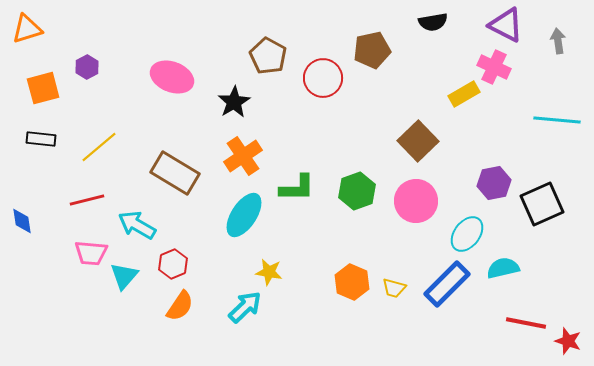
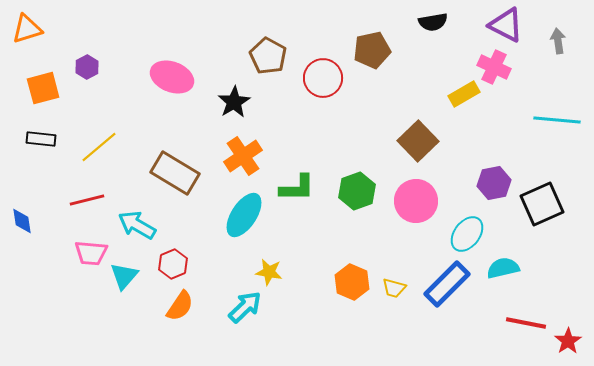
red star at (568, 341): rotated 20 degrees clockwise
